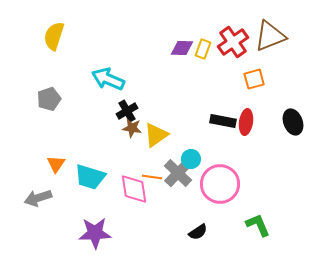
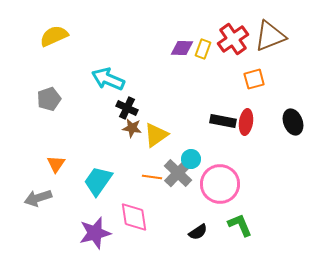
yellow semicircle: rotated 48 degrees clockwise
red cross: moved 3 px up
black cross: moved 3 px up; rotated 35 degrees counterclockwise
cyan trapezoid: moved 8 px right, 4 px down; rotated 108 degrees clockwise
pink diamond: moved 28 px down
green L-shape: moved 18 px left
purple star: rotated 12 degrees counterclockwise
